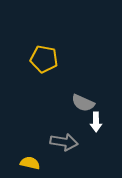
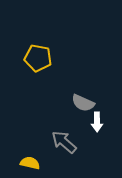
yellow pentagon: moved 6 px left, 1 px up
white arrow: moved 1 px right
gray arrow: rotated 148 degrees counterclockwise
